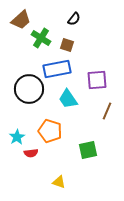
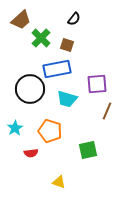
green cross: rotated 12 degrees clockwise
purple square: moved 4 px down
black circle: moved 1 px right
cyan trapezoid: moved 1 px left; rotated 40 degrees counterclockwise
cyan star: moved 2 px left, 9 px up
